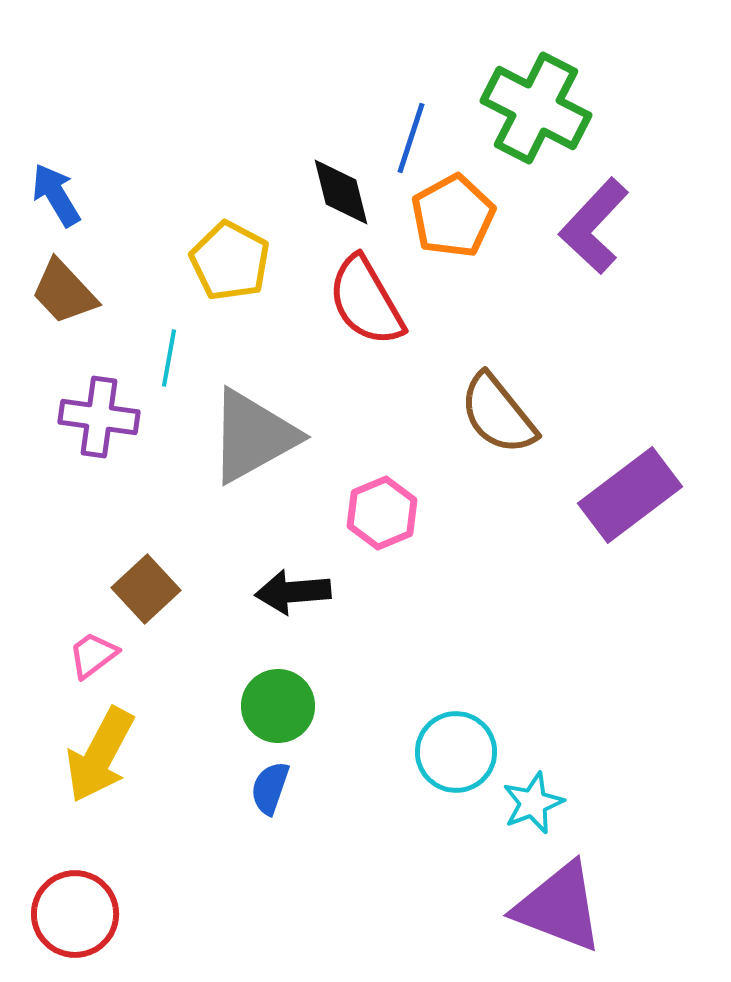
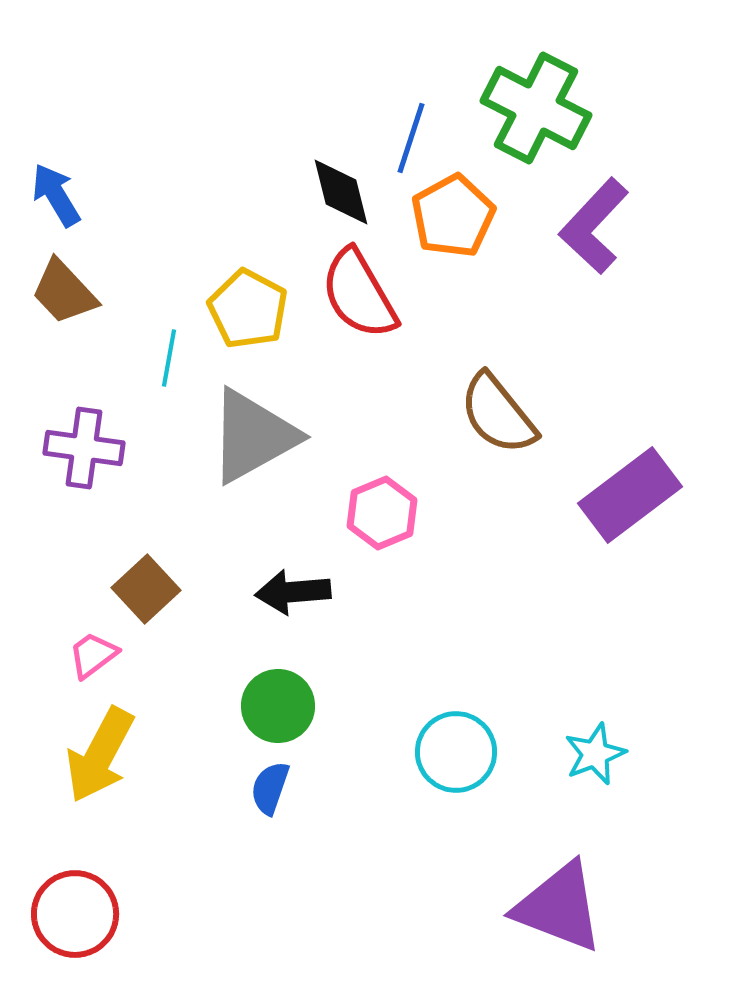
yellow pentagon: moved 18 px right, 48 px down
red semicircle: moved 7 px left, 7 px up
purple cross: moved 15 px left, 31 px down
cyan star: moved 62 px right, 49 px up
